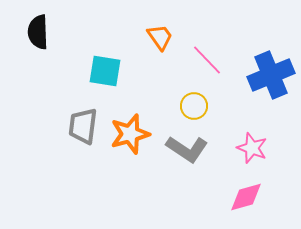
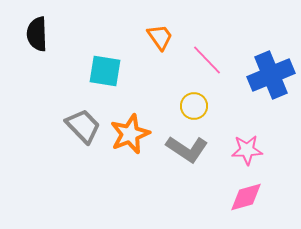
black semicircle: moved 1 px left, 2 px down
gray trapezoid: rotated 129 degrees clockwise
orange star: rotated 6 degrees counterclockwise
pink star: moved 5 px left, 2 px down; rotated 24 degrees counterclockwise
